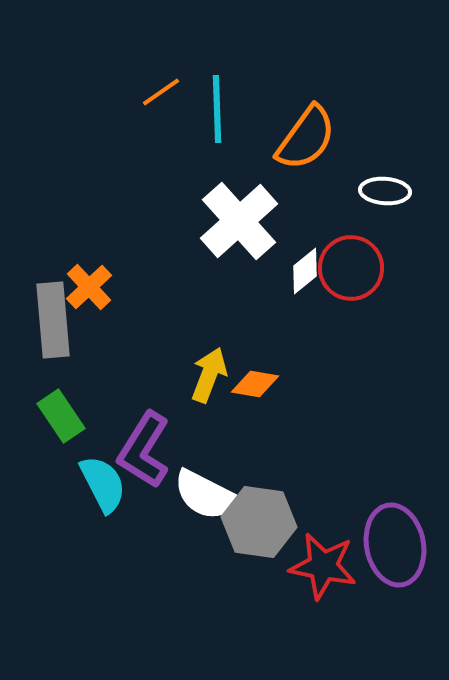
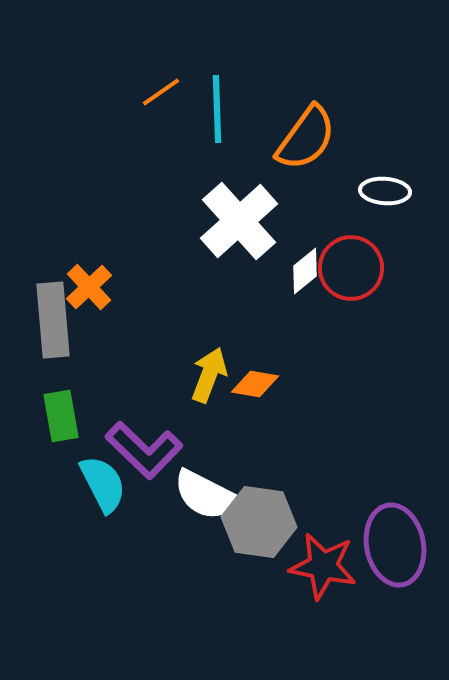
green rectangle: rotated 24 degrees clockwise
purple L-shape: rotated 78 degrees counterclockwise
